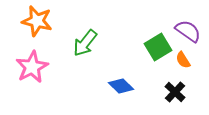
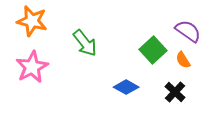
orange star: moved 5 px left
green arrow: rotated 76 degrees counterclockwise
green square: moved 5 px left, 3 px down; rotated 12 degrees counterclockwise
blue diamond: moved 5 px right, 1 px down; rotated 15 degrees counterclockwise
